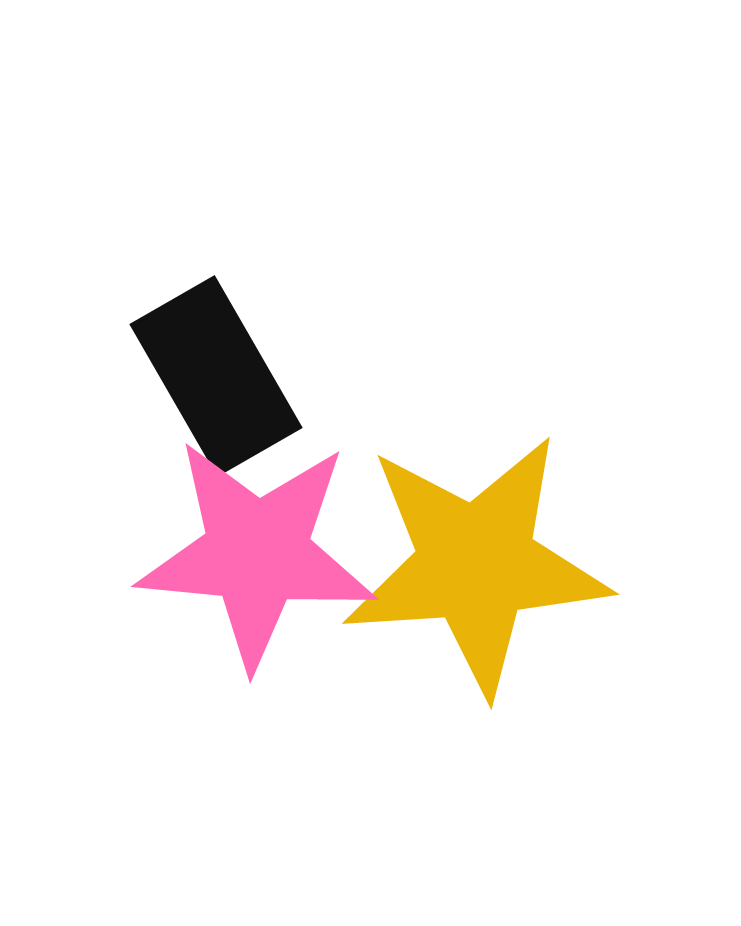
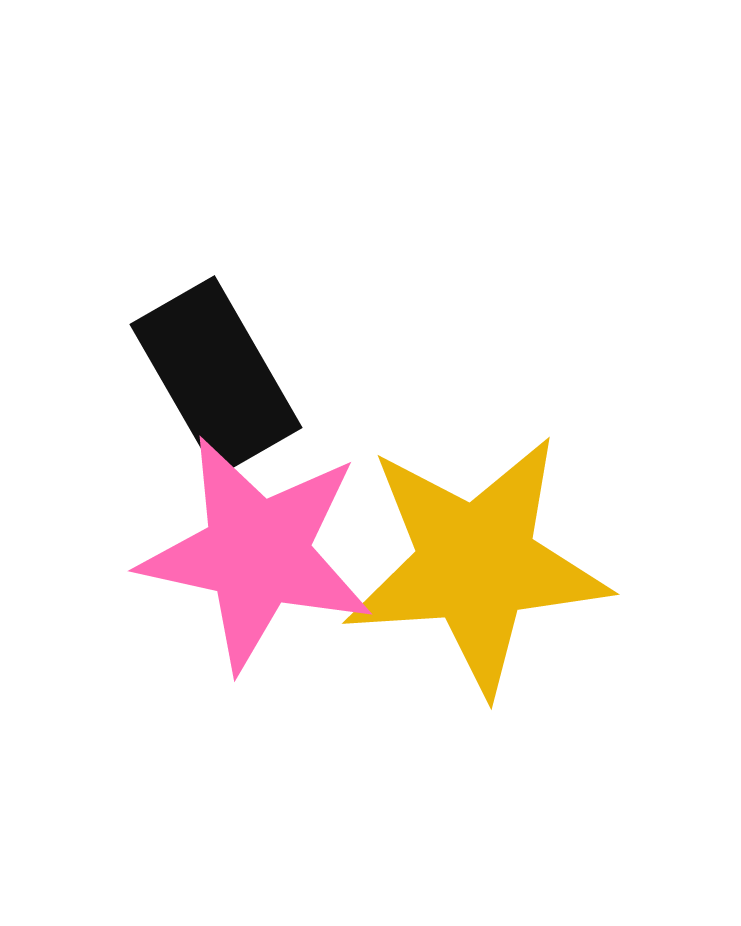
pink star: rotated 7 degrees clockwise
